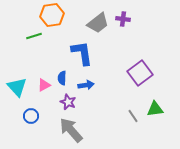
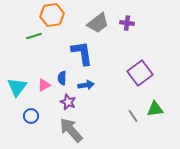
purple cross: moved 4 px right, 4 px down
cyan triangle: rotated 20 degrees clockwise
